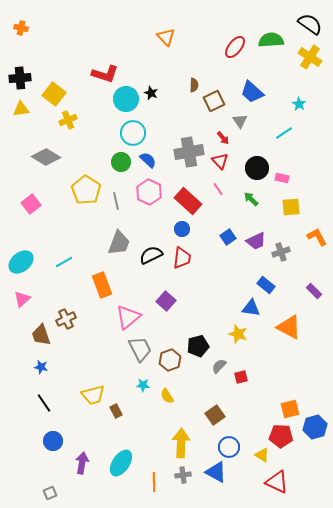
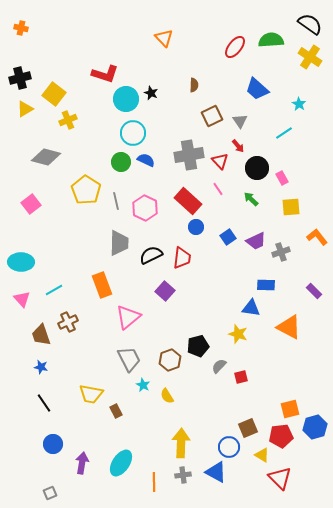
orange triangle at (166, 37): moved 2 px left, 1 px down
black cross at (20, 78): rotated 10 degrees counterclockwise
blue trapezoid at (252, 92): moved 5 px right, 3 px up
brown square at (214, 101): moved 2 px left, 15 px down
yellow triangle at (21, 109): moved 4 px right; rotated 24 degrees counterclockwise
red arrow at (223, 138): moved 15 px right, 8 px down
gray cross at (189, 152): moved 3 px down
gray diamond at (46, 157): rotated 16 degrees counterclockwise
blue semicircle at (148, 160): moved 2 px left; rotated 18 degrees counterclockwise
pink rectangle at (282, 178): rotated 48 degrees clockwise
pink hexagon at (149, 192): moved 4 px left, 16 px down
blue circle at (182, 229): moved 14 px right, 2 px up
orange L-shape at (317, 237): rotated 10 degrees counterclockwise
gray trapezoid at (119, 243): rotated 20 degrees counterclockwise
cyan ellipse at (21, 262): rotated 40 degrees clockwise
cyan line at (64, 262): moved 10 px left, 28 px down
blue rectangle at (266, 285): rotated 36 degrees counterclockwise
pink triangle at (22, 299): rotated 30 degrees counterclockwise
purple square at (166, 301): moved 1 px left, 10 px up
brown cross at (66, 319): moved 2 px right, 3 px down
gray trapezoid at (140, 349): moved 11 px left, 10 px down
cyan star at (143, 385): rotated 24 degrees clockwise
yellow trapezoid at (93, 395): moved 2 px left, 1 px up; rotated 25 degrees clockwise
brown square at (215, 415): moved 33 px right, 13 px down; rotated 12 degrees clockwise
red pentagon at (281, 436): rotated 10 degrees counterclockwise
blue circle at (53, 441): moved 3 px down
red triangle at (277, 482): moved 3 px right, 4 px up; rotated 20 degrees clockwise
